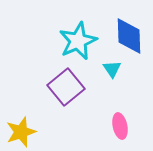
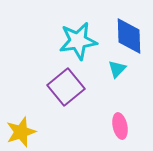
cyan star: rotated 15 degrees clockwise
cyan triangle: moved 5 px right; rotated 18 degrees clockwise
